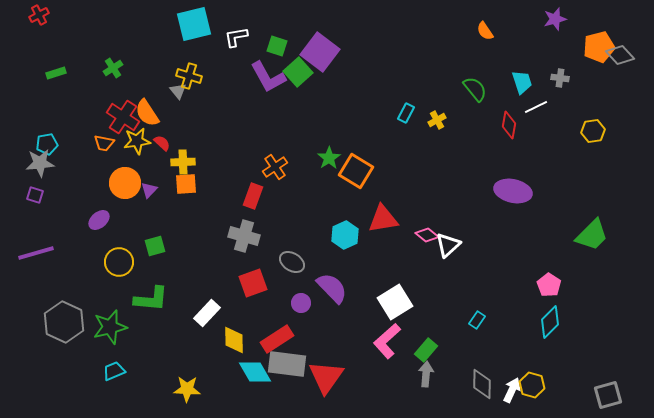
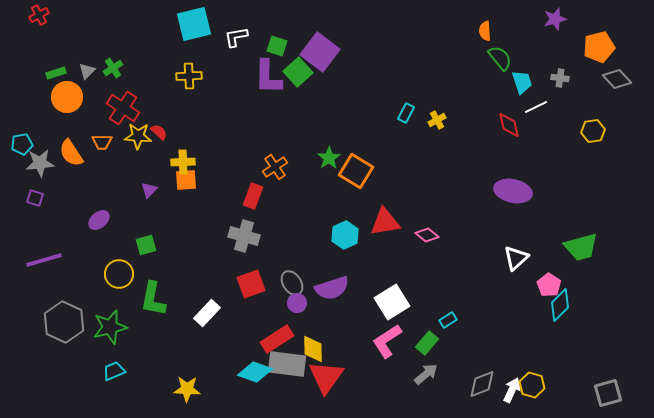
orange semicircle at (485, 31): rotated 30 degrees clockwise
gray diamond at (620, 55): moved 3 px left, 24 px down
yellow cross at (189, 76): rotated 20 degrees counterclockwise
purple L-shape at (268, 77): rotated 30 degrees clockwise
green semicircle at (475, 89): moved 25 px right, 31 px up
gray triangle at (178, 91): moved 91 px left, 20 px up; rotated 24 degrees clockwise
orange semicircle at (147, 113): moved 76 px left, 40 px down
red cross at (123, 117): moved 9 px up
red diamond at (509, 125): rotated 24 degrees counterclockwise
yellow star at (137, 141): moved 1 px right, 5 px up; rotated 12 degrees clockwise
orange trapezoid at (104, 143): moved 2 px left, 1 px up; rotated 10 degrees counterclockwise
red semicircle at (162, 143): moved 3 px left, 11 px up
cyan pentagon at (47, 144): moved 25 px left
orange circle at (125, 183): moved 58 px left, 86 px up
orange square at (186, 184): moved 4 px up
purple square at (35, 195): moved 3 px down
red triangle at (383, 219): moved 2 px right, 3 px down
green trapezoid at (592, 235): moved 11 px left, 12 px down; rotated 30 degrees clockwise
white triangle at (448, 245): moved 68 px right, 13 px down
green square at (155, 246): moved 9 px left, 1 px up
purple line at (36, 253): moved 8 px right, 7 px down
yellow circle at (119, 262): moved 12 px down
gray ellipse at (292, 262): moved 21 px down; rotated 25 degrees clockwise
red square at (253, 283): moved 2 px left, 1 px down
purple semicircle at (332, 288): rotated 116 degrees clockwise
green L-shape at (151, 299): moved 2 px right; rotated 96 degrees clockwise
white square at (395, 302): moved 3 px left
purple circle at (301, 303): moved 4 px left
cyan rectangle at (477, 320): moved 29 px left; rotated 24 degrees clockwise
cyan diamond at (550, 322): moved 10 px right, 17 px up
yellow diamond at (234, 340): moved 79 px right, 9 px down
pink L-shape at (387, 341): rotated 9 degrees clockwise
green rectangle at (426, 350): moved 1 px right, 7 px up
cyan diamond at (255, 372): rotated 40 degrees counterclockwise
gray arrow at (426, 374): rotated 45 degrees clockwise
gray diamond at (482, 384): rotated 68 degrees clockwise
gray square at (608, 395): moved 2 px up
